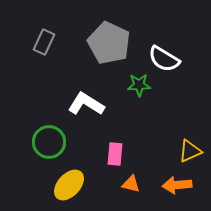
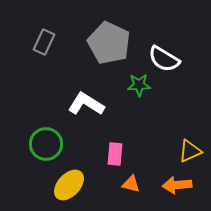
green circle: moved 3 px left, 2 px down
